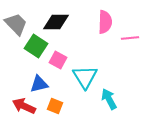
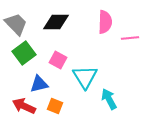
green square: moved 12 px left, 7 px down; rotated 20 degrees clockwise
